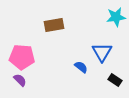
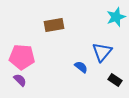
cyan star: rotated 12 degrees counterclockwise
blue triangle: rotated 10 degrees clockwise
